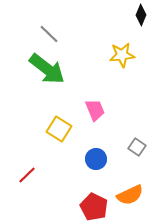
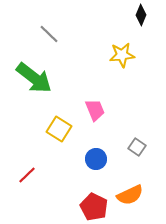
green arrow: moved 13 px left, 9 px down
